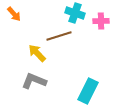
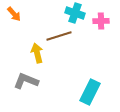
yellow arrow: rotated 30 degrees clockwise
gray L-shape: moved 8 px left
cyan rectangle: moved 2 px right, 1 px down
